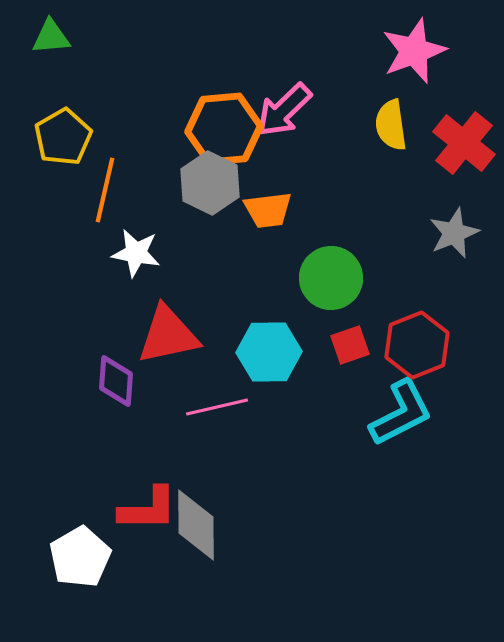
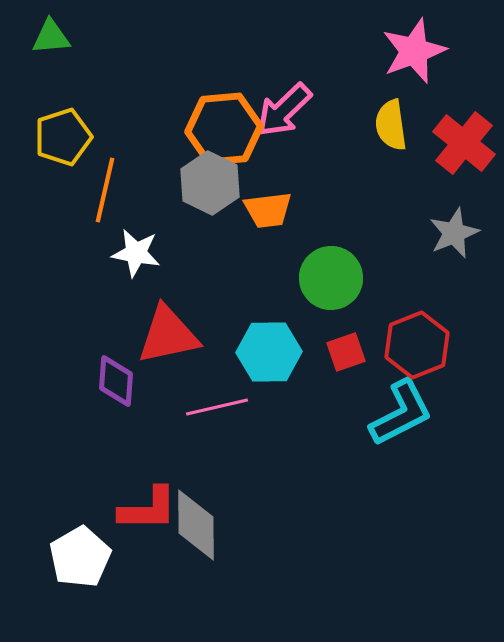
yellow pentagon: rotated 12 degrees clockwise
red square: moved 4 px left, 7 px down
